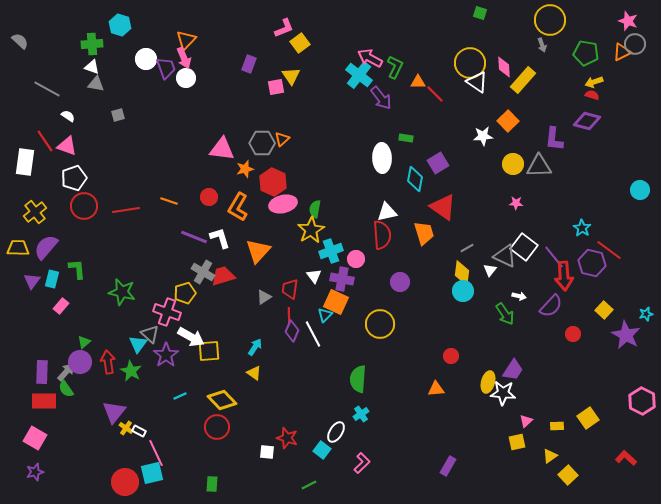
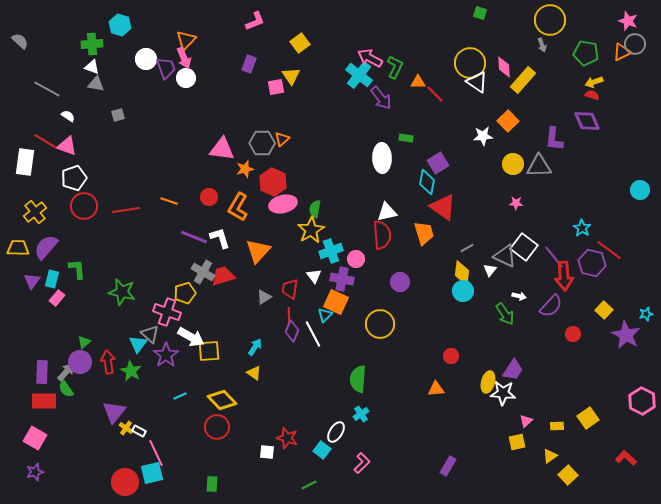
pink L-shape at (284, 28): moved 29 px left, 7 px up
purple diamond at (587, 121): rotated 52 degrees clockwise
red line at (45, 141): rotated 25 degrees counterclockwise
cyan diamond at (415, 179): moved 12 px right, 3 px down
pink rectangle at (61, 306): moved 4 px left, 8 px up
